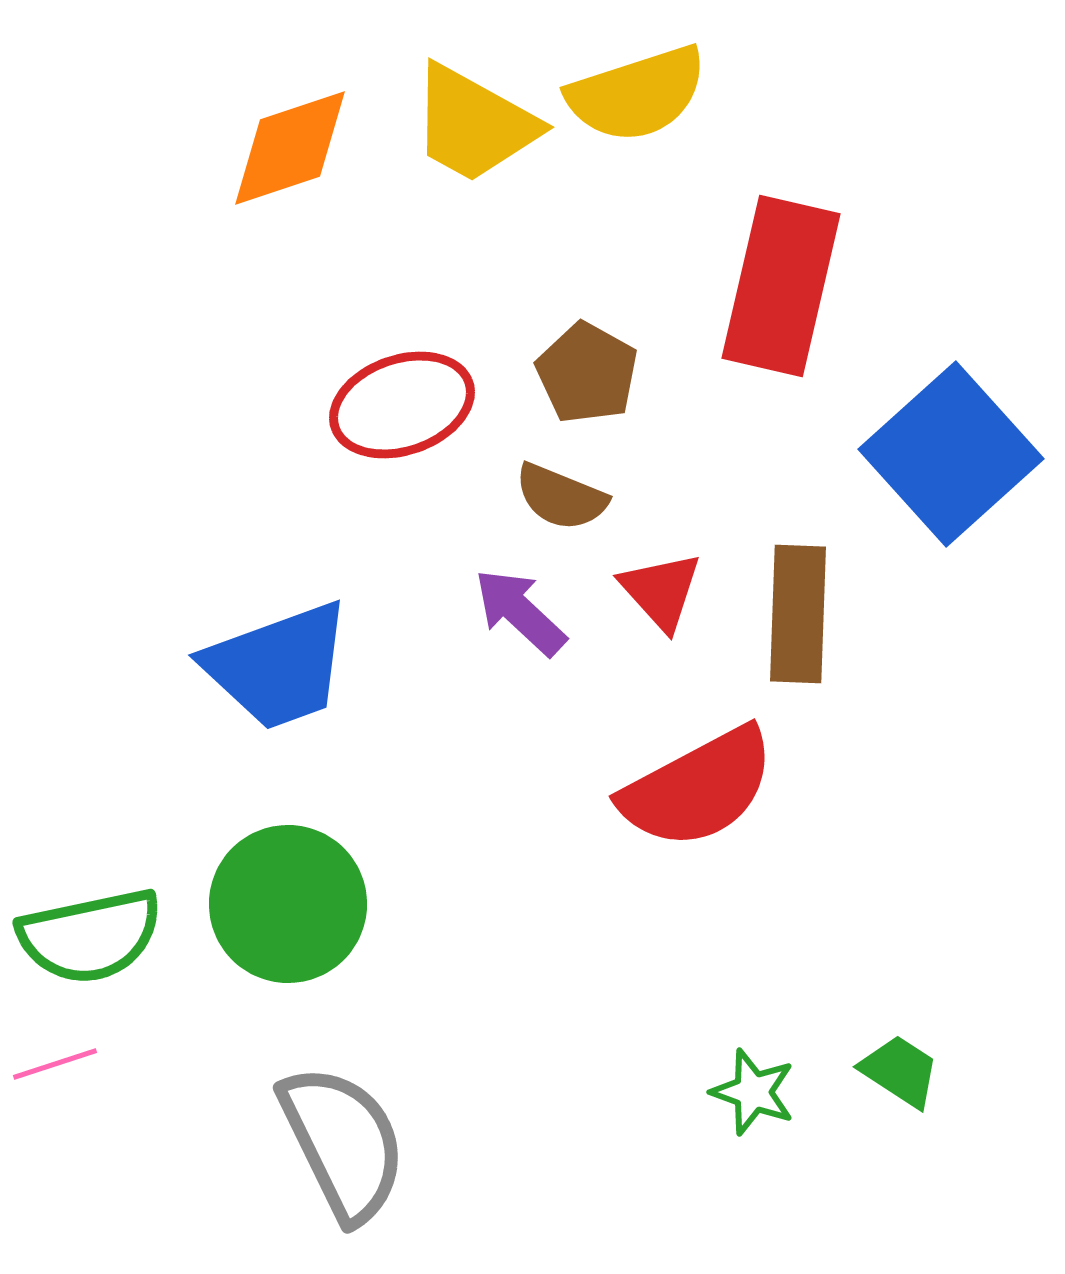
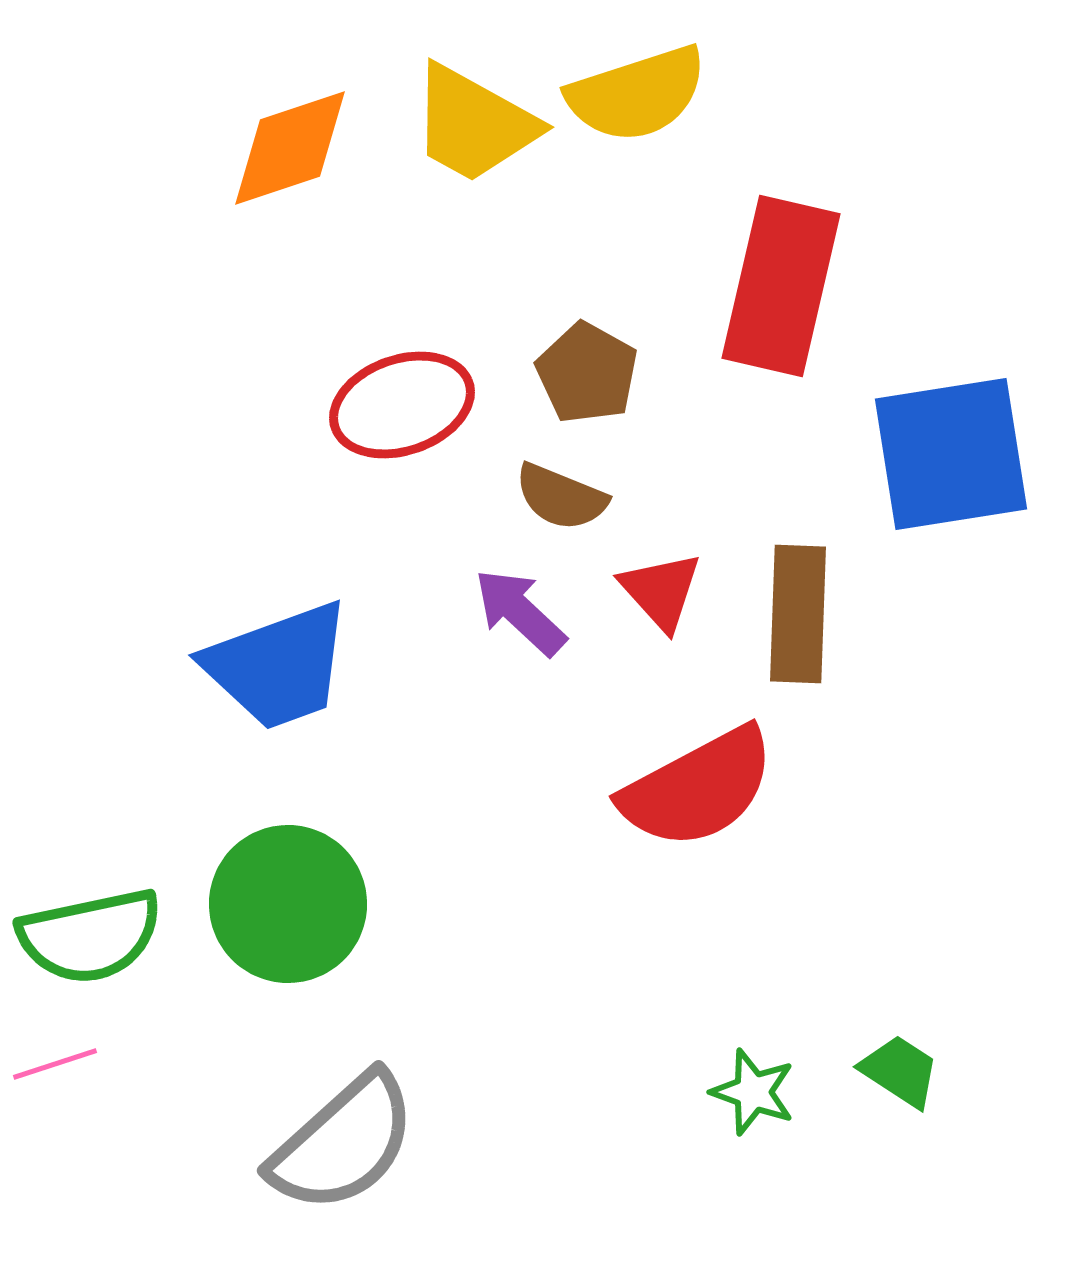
blue square: rotated 33 degrees clockwise
gray semicircle: rotated 74 degrees clockwise
